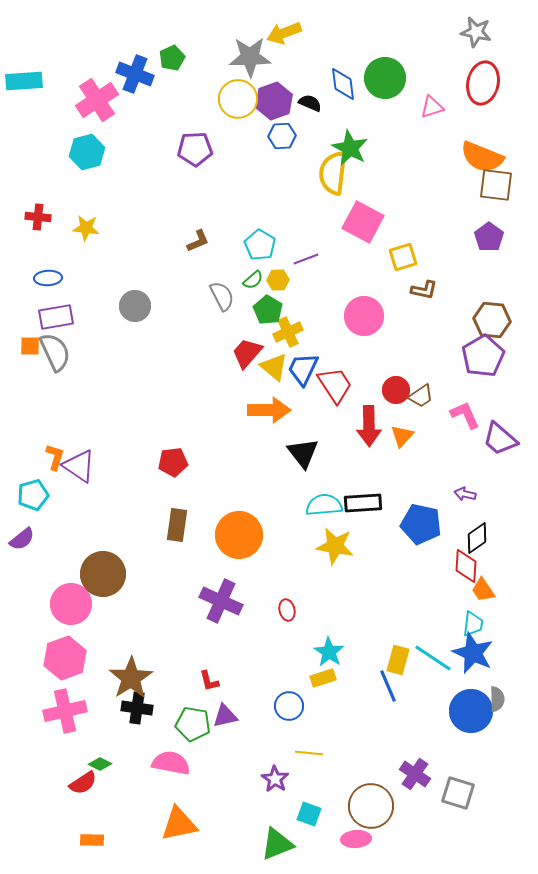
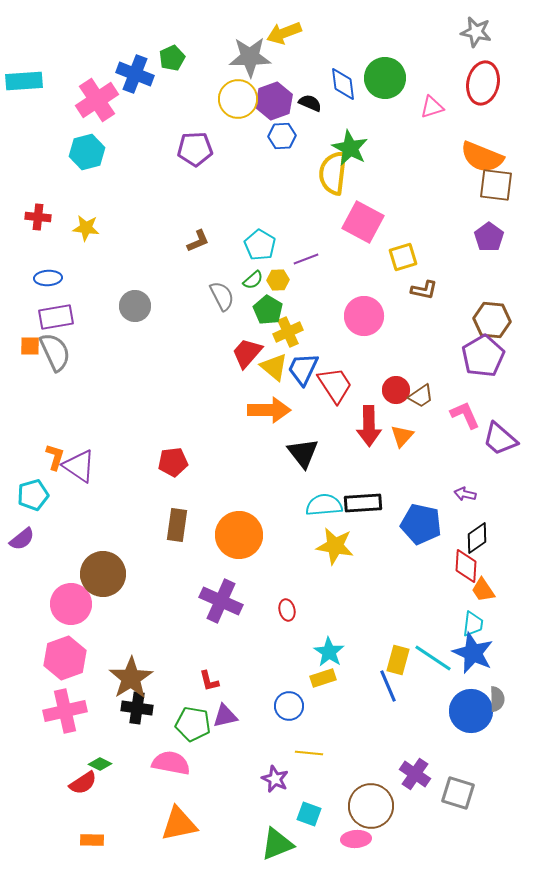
purple star at (275, 779): rotated 8 degrees counterclockwise
